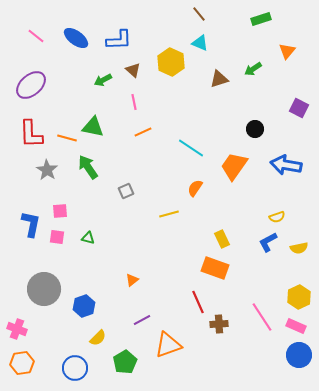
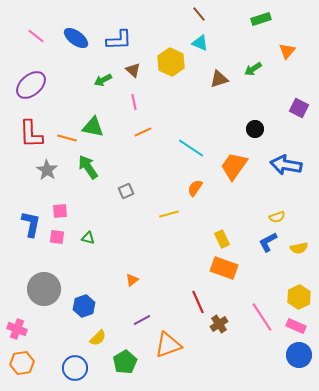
orange rectangle at (215, 268): moved 9 px right
brown cross at (219, 324): rotated 30 degrees counterclockwise
